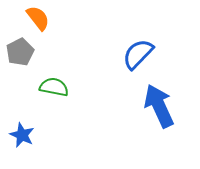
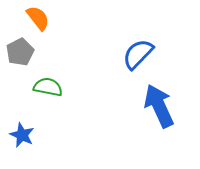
green semicircle: moved 6 px left
